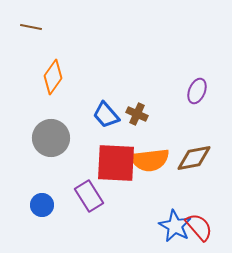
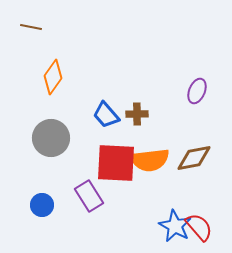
brown cross: rotated 25 degrees counterclockwise
